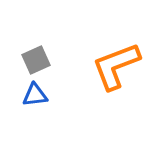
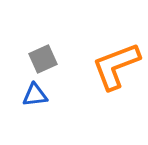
gray square: moved 7 px right, 1 px up
